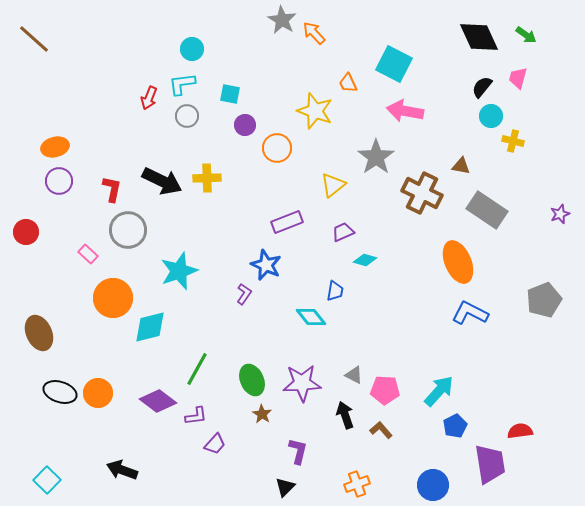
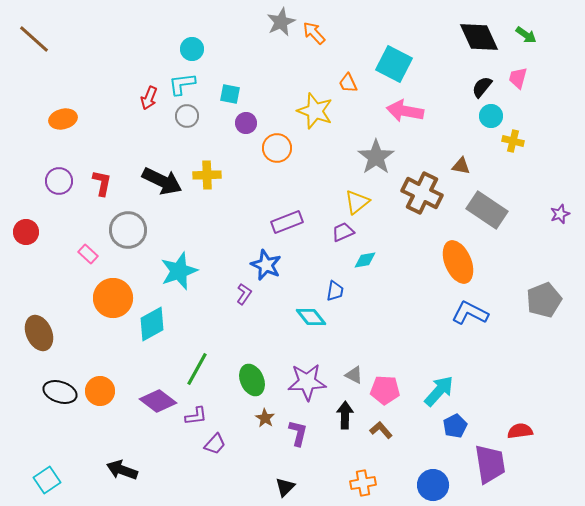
gray star at (282, 20): moved 1 px left, 2 px down; rotated 16 degrees clockwise
purple circle at (245, 125): moved 1 px right, 2 px up
orange ellipse at (55, 147): moved 8 px right, 28 px up
yellow cross at (207, 178): moved 3 px up
yellow triangle at (333, 185): moved 24 px right, 17 px down
red L-shape at (112, 189): moved 10 px left, 6 px up
cyan diamond at (365, 260): rotated 25 degrees counterclockwise
cyan diamond at (150, 327): moved 2 px right, 3 px up; rotated 15 degrees counterclockwise
purple star at (302, 383): moved 5 px right, 1 px up
orange circle at (98, 393): moved 2 px right, 2 px up
brown star at (262, 414): moved 3 px right, 4 px down
black arrow at (345, 415): rotated 20 degrees clockwise
purple L-shape at (298, 451): moved 18 px up
cyan square at (47, 480): rotated 12 degrees clockwise
orange cross at (357, 484): moved 6 px right, 1 px up; rotated 10 degrees clockwise
